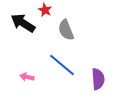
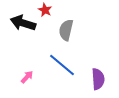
black arrow: rotated 15 degrees counterclockwise
gray semicircle: rotated 35 degrees clockwise
pink arrow: rotated 120 degrees clockwise
